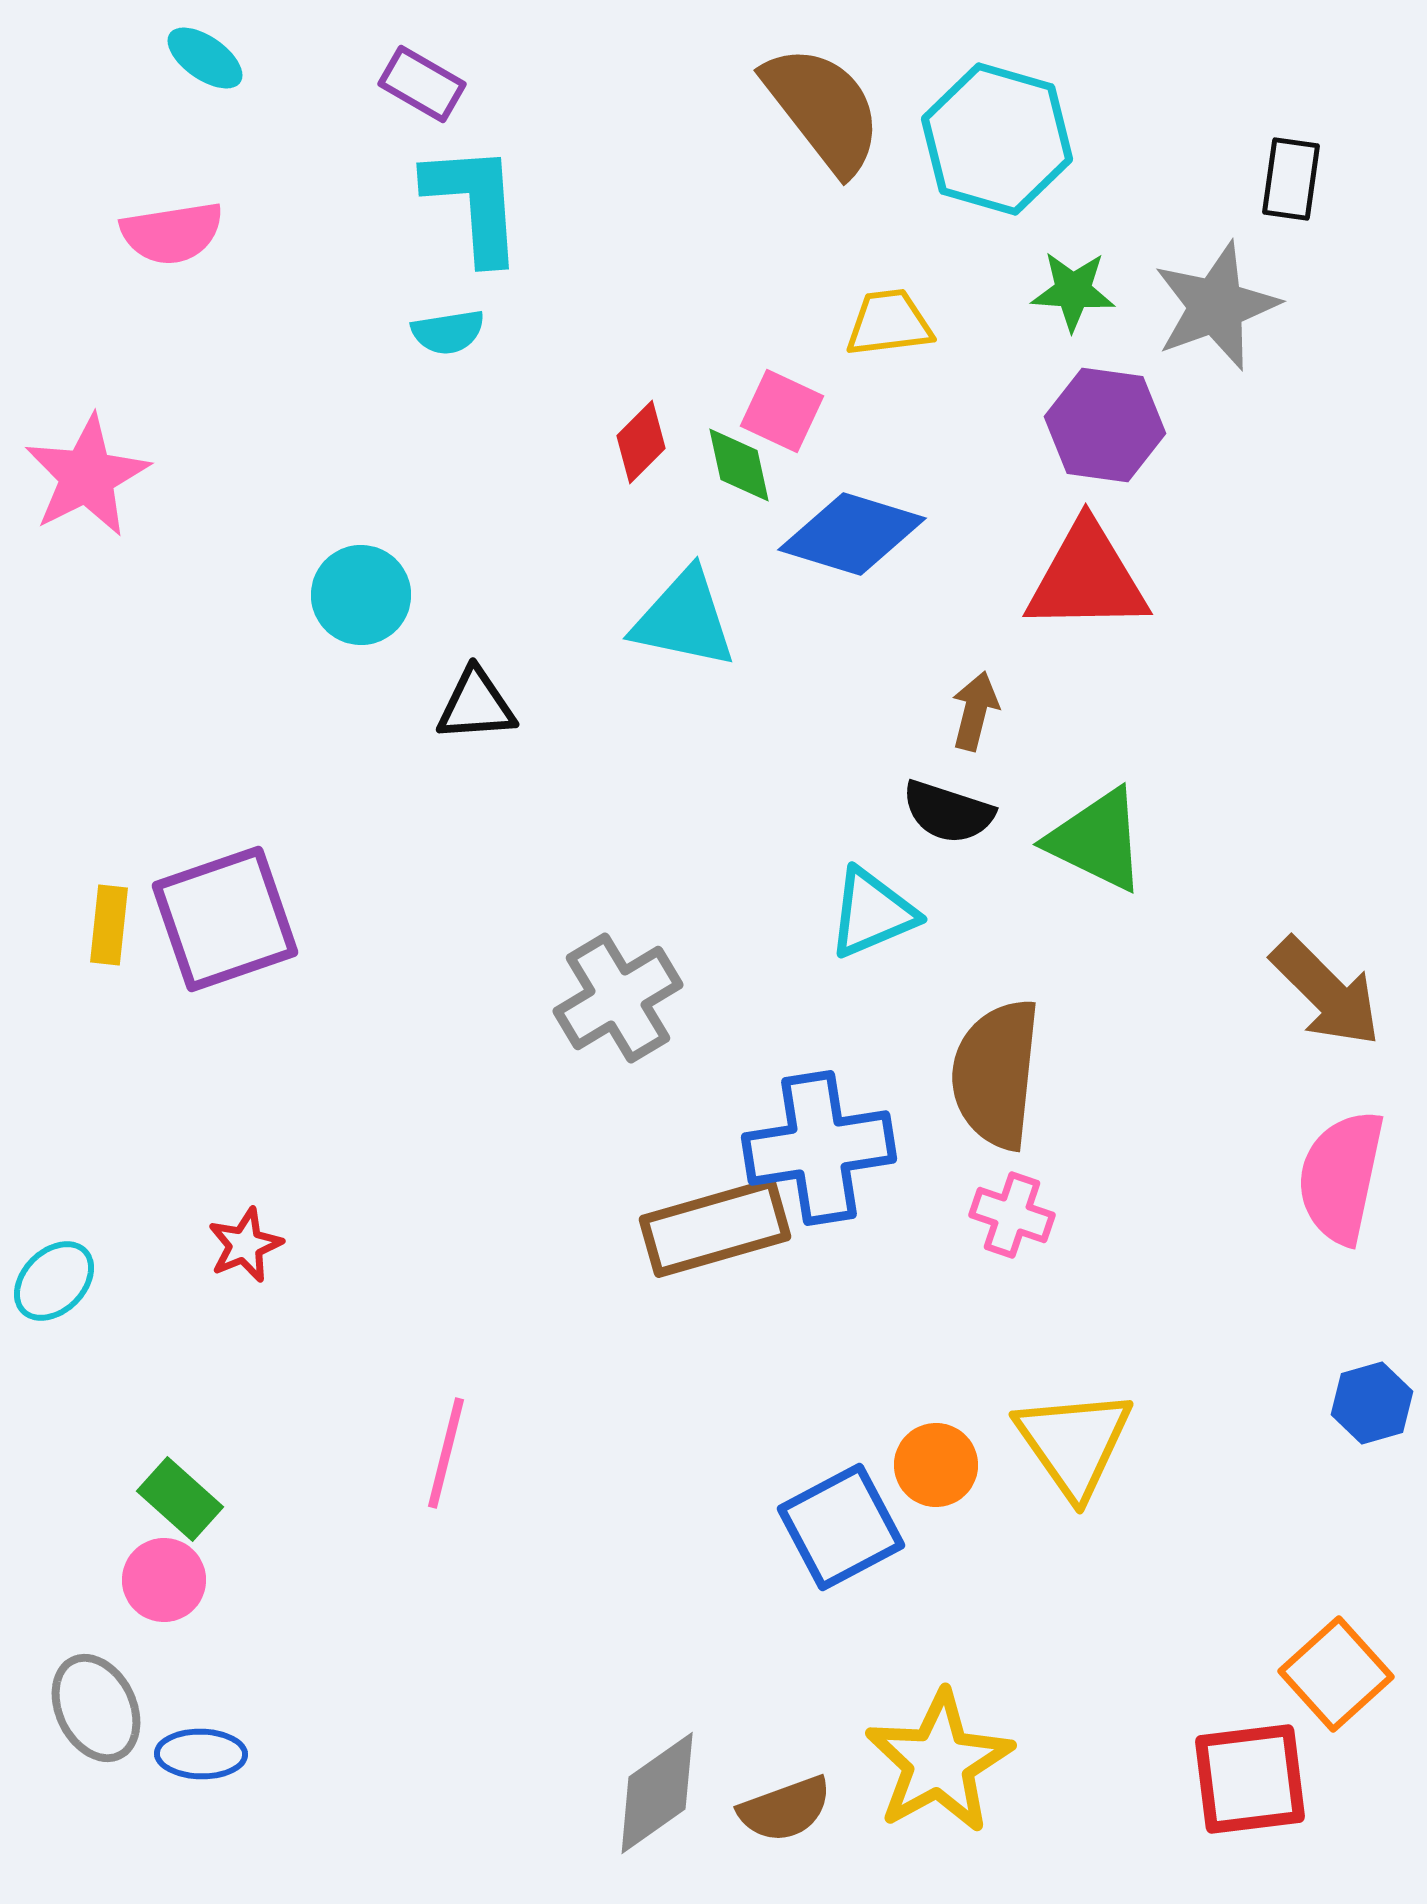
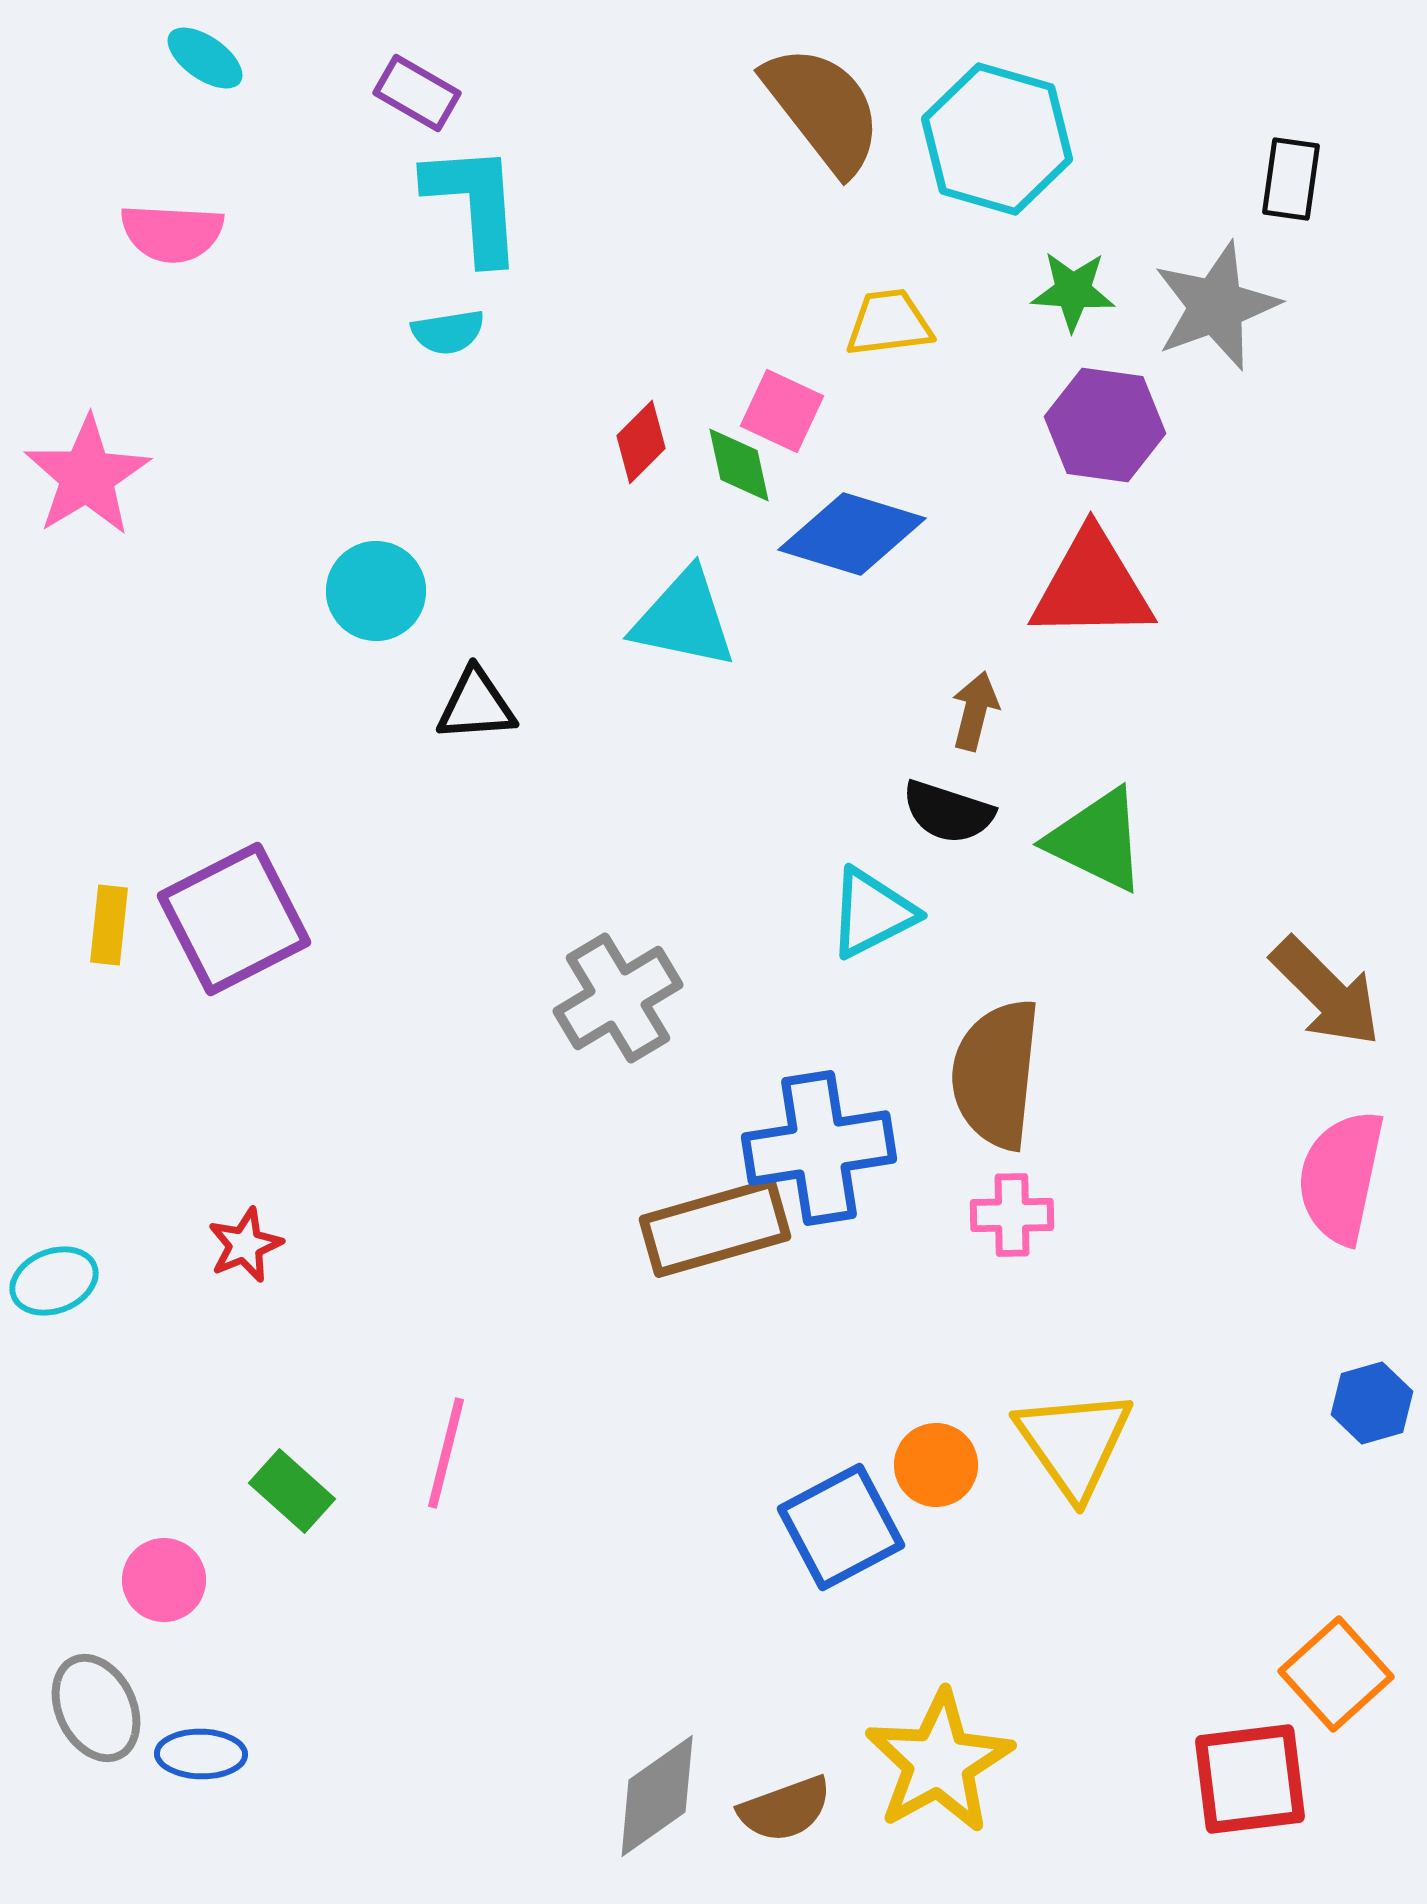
purple rectangle at (422, 84): moved 5 px left, 9 px down
pink semicircle at (172, 233): rotated 12 degrees clockwise
pink star at (87, 476): rotated 4 degrees counterclockwise
red triangle at (1087, 578): moved 5 px right, 8 px down
cyan circle at (361, 595): moved 15 px right, 4 px up
cyan triangle at (872, 913): rotated 4 degrees counterclockwise
purple square at (225, 919): moved 9 px right; rotated 8 degrees counterclockwise
pink cross at (1012, 1215): rotated 20 degrees counterclockwise
cyan ellipse at (54, 1281): rotated 24 degrees clockwise
green rectangle at (180, 1499): moved 112 px right, 8 px up
gray diamond at (657, 1793): moved 3 px down
